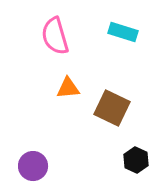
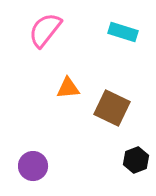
pink semicircle: moved 10 px left, 6 px up; rotated 54 degrees clockwise
black hexagon: rotated 15 degrees clockwise
